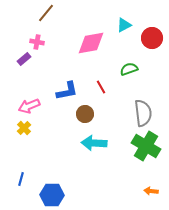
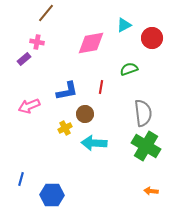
red line: rotated 40 degrees clockwise
yellow cross: moved 41 px right; rotated 16 degrees clockwise
